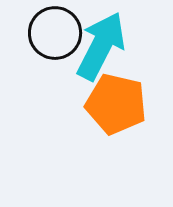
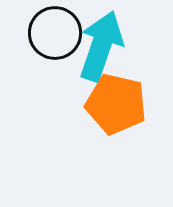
cyan arrow: rotated 8 degrees counterclockwise
